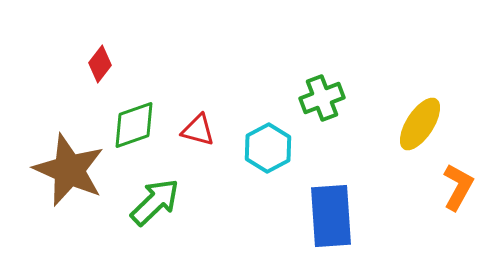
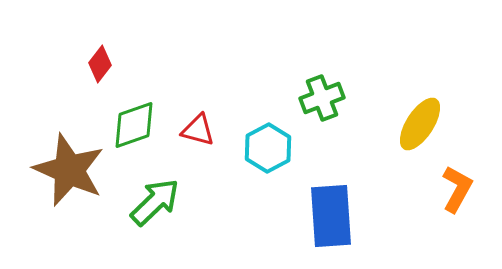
orange L-shape: moved 1 px left, 2 px down
